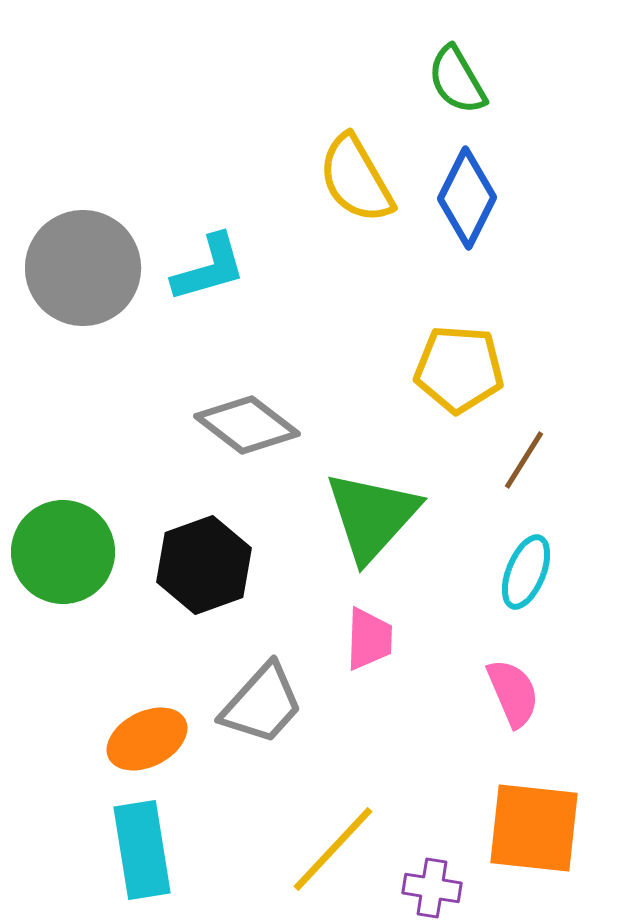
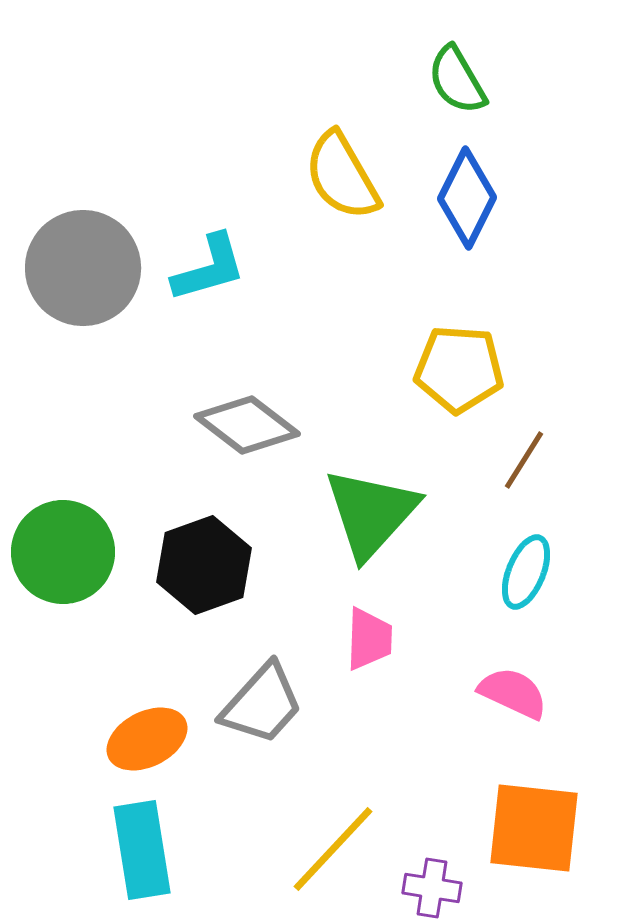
yellow semicircle: moved 14 px left, 3 px up
green triangle: moved 1 px left, 3 px up
pink semicircle: rotated 42 degrees counterclockwise
